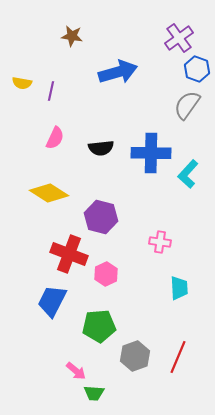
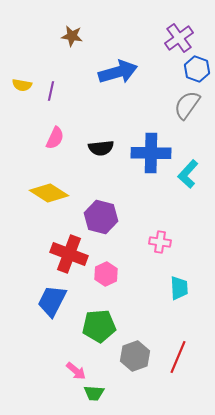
yellow semicircle: moved 2 px down
